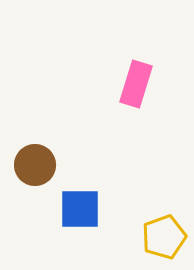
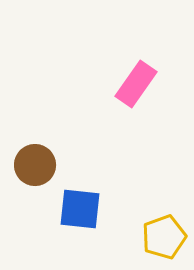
pink rectangle: rotated 18 degrees clockwise
blue square: rotated 6 degrees clockwise
